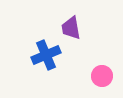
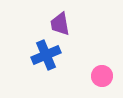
purple trapezoid: moved 11 px left, 4 px up
